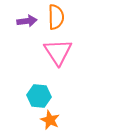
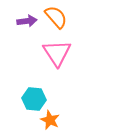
orange semicircle: rotated 40 degrees counterclockwise
pink triangle: moved 1 px left, 1 px down
cyan hexagon: moved 5 px left, 3 px down
